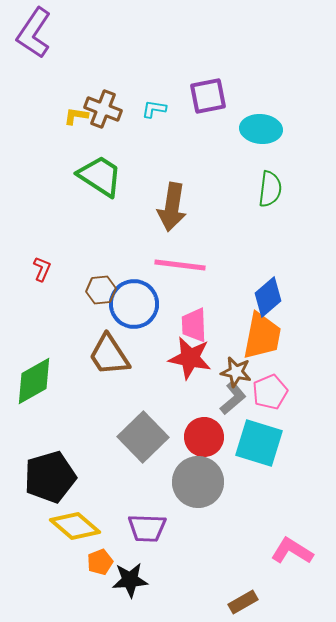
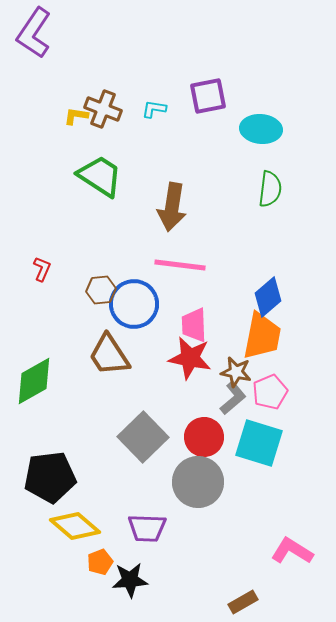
black pentagon: rotated 9 degrees clockwise
